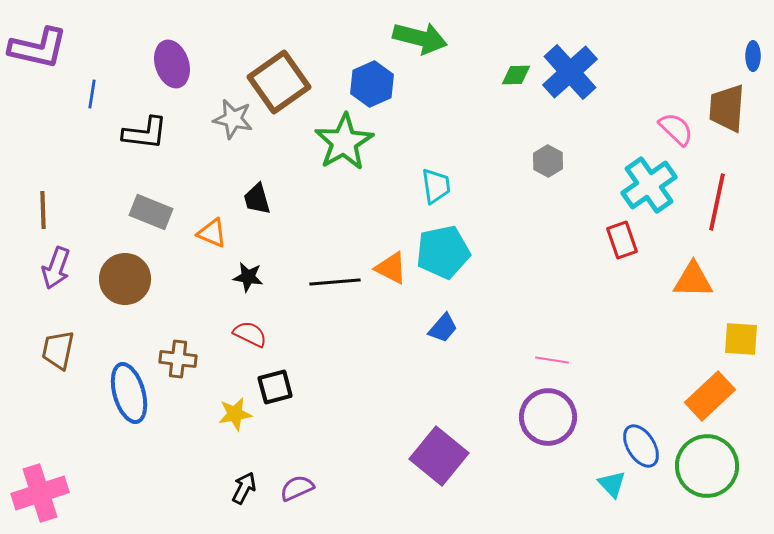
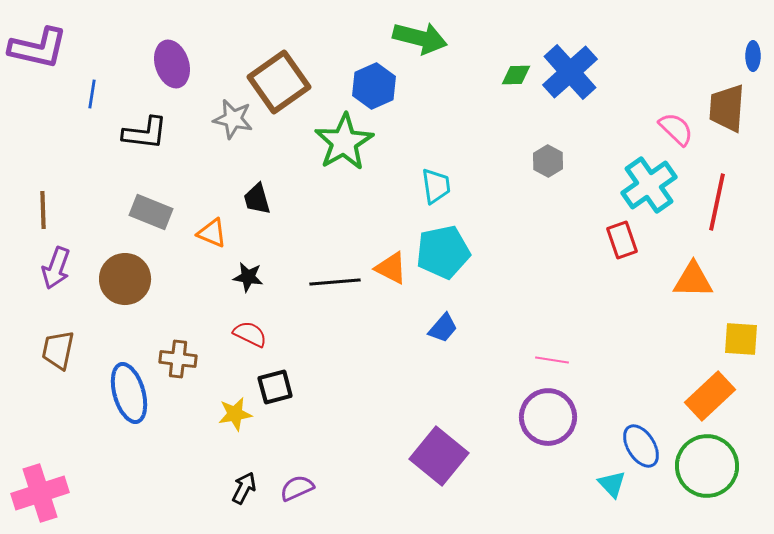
blue hexagon at (372, 84): moved 2 px right, 2 px down
